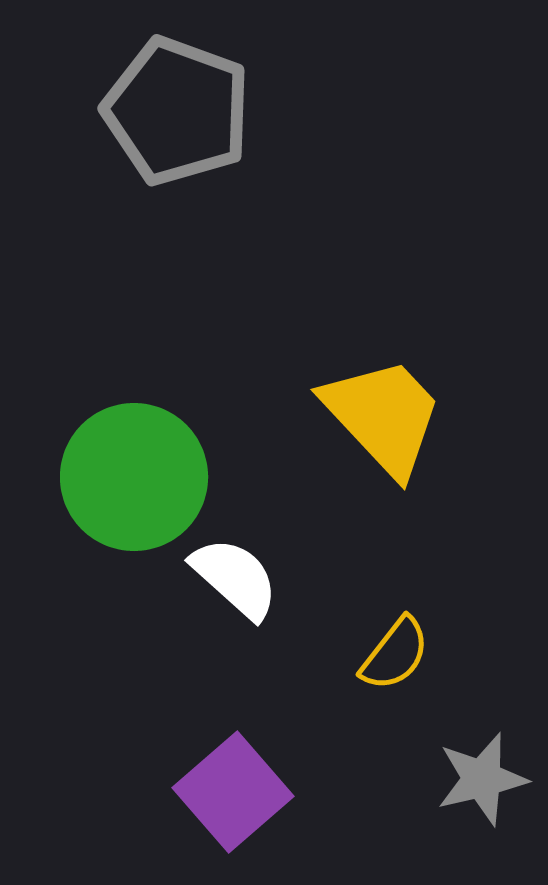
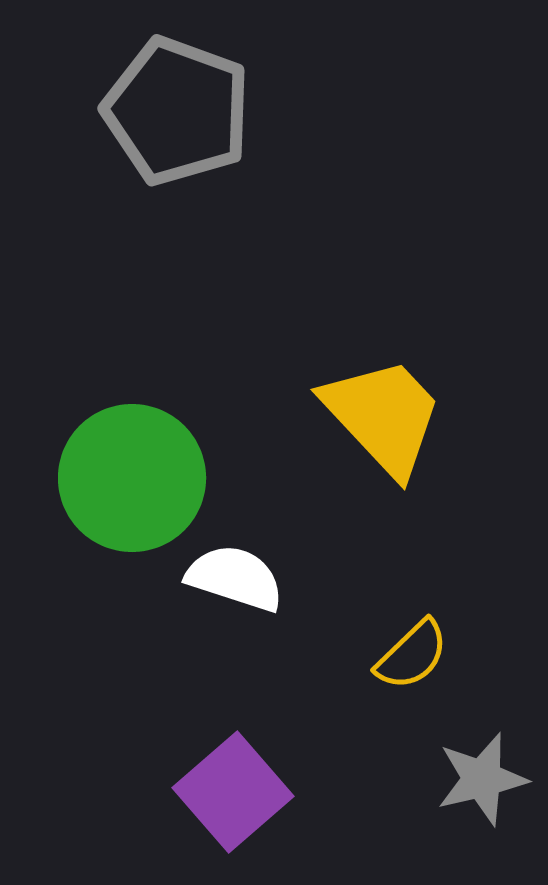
green circle: moved 2 px left, 1 px down
white semicircle: rotated 24 degrees counterclockwise
yellow semicircle: moved 17 px right, 1 px down; rotated 8 degrees clockwise
